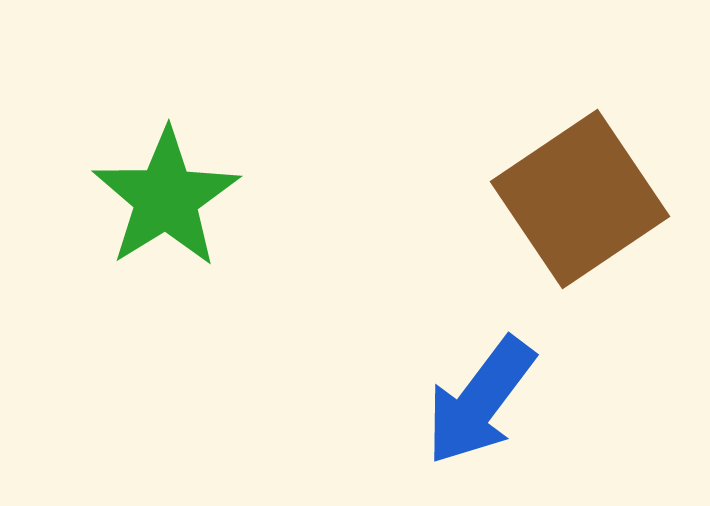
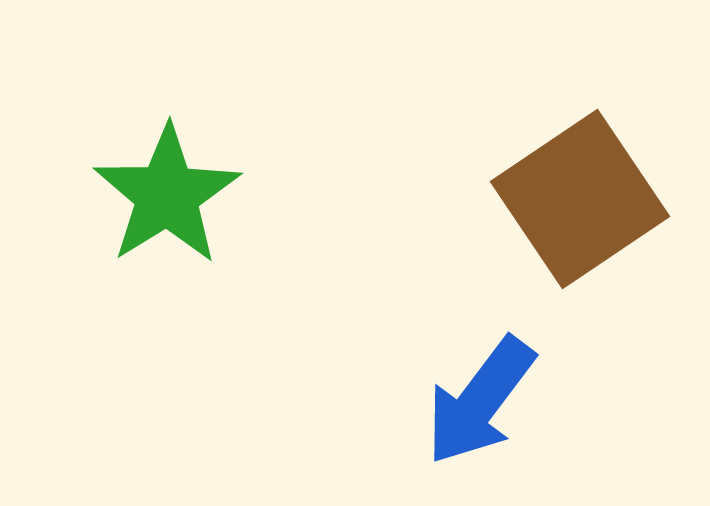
green star: moved 1 px right, 3 px up
